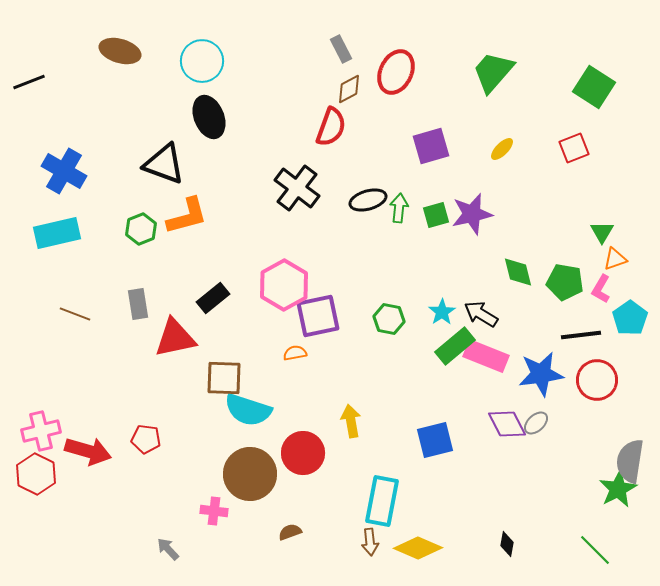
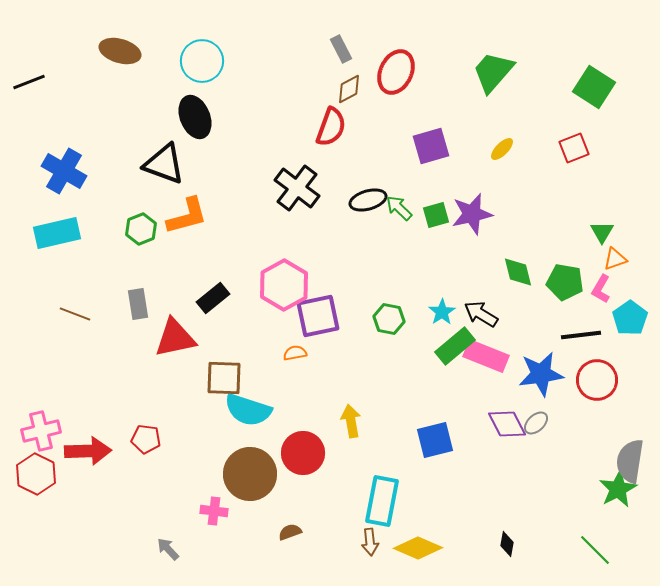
black ellipse at (209, 117): moved 14 px left
green arrow at (399, 208): rotated 52 degrees counterclockwise
red arrow at (88, 451): rotated 18 degrees counterclockwise
